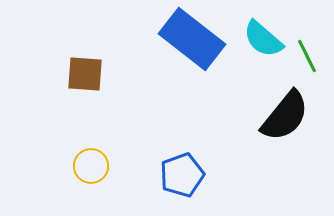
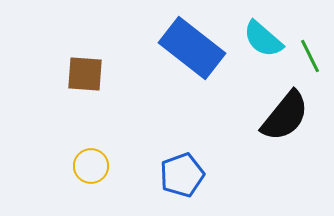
blue rectangle: moved 9 px down
green line: moved 3 px right
